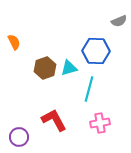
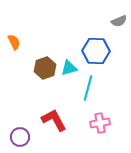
cyan line: moved 1 px left, 1 px up
purple circle: moved 1 px right
